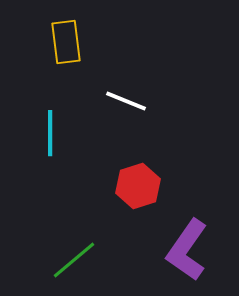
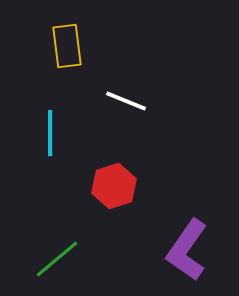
yellow rectangle: moved 1 px right, 4 px down
red hexagon: moved 24 px left
green line: moved 17 px left, 1 px up
